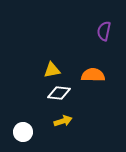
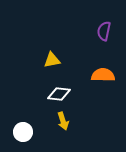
yellow triangle: moved 10 px up
orange semicircle: moved 10 px right
white diamond: moved 1 px down
yellow arrow: rotated 90 degrees clockwise
